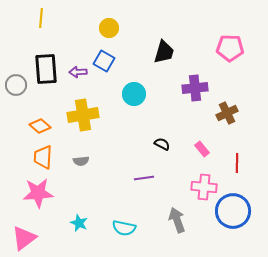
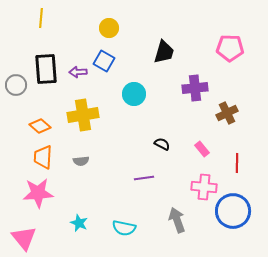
pink triangle: rotated 32 degrees counterclockwise
